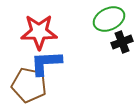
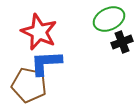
red star: rotated 24 degrees clockwise
